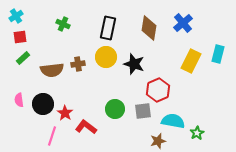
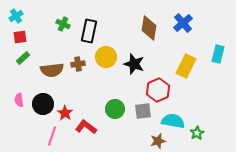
black rectangle: moved 19 px left, 3 px down
yellow rectangle: moved 5 px left, 5 px down
